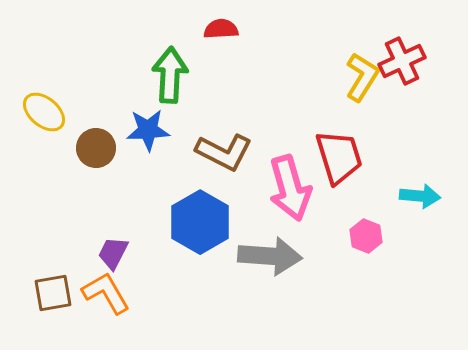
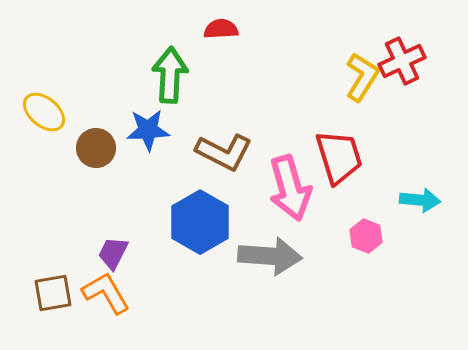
cyan arrow: moved 4 px down
